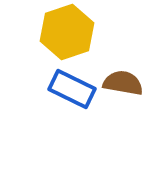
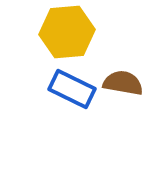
yellow hexagon: rotated 14 degrees clockwise
